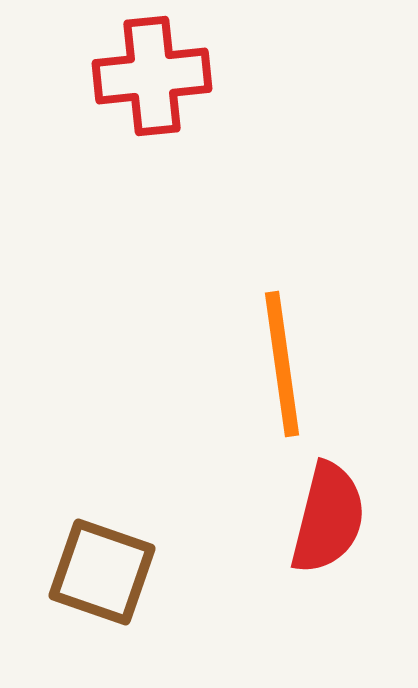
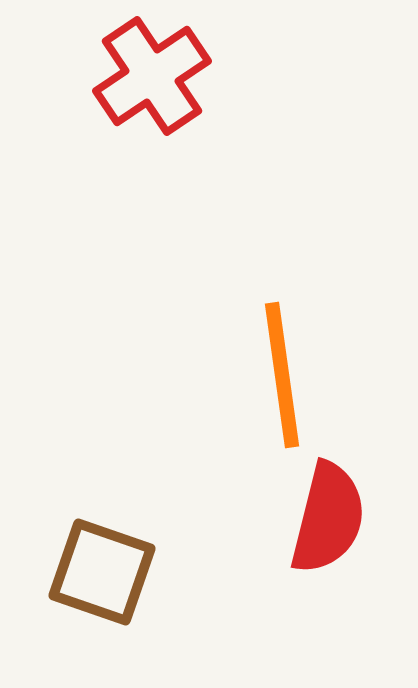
red cross: rotated 28 degrees counterclockwise
orange line: moved 11 px down
